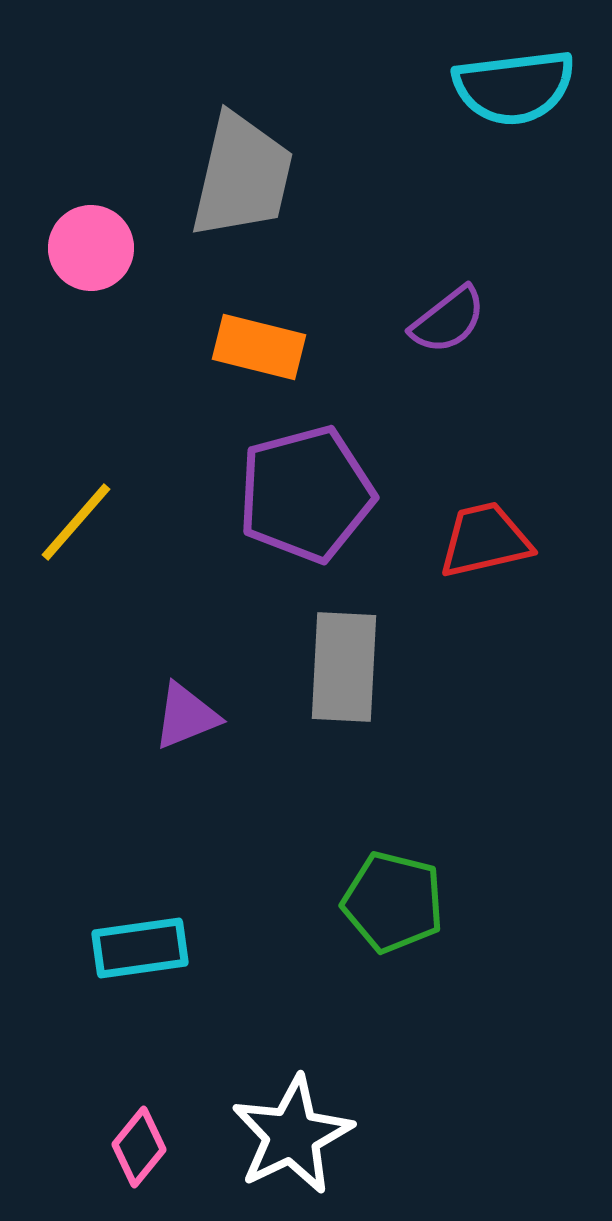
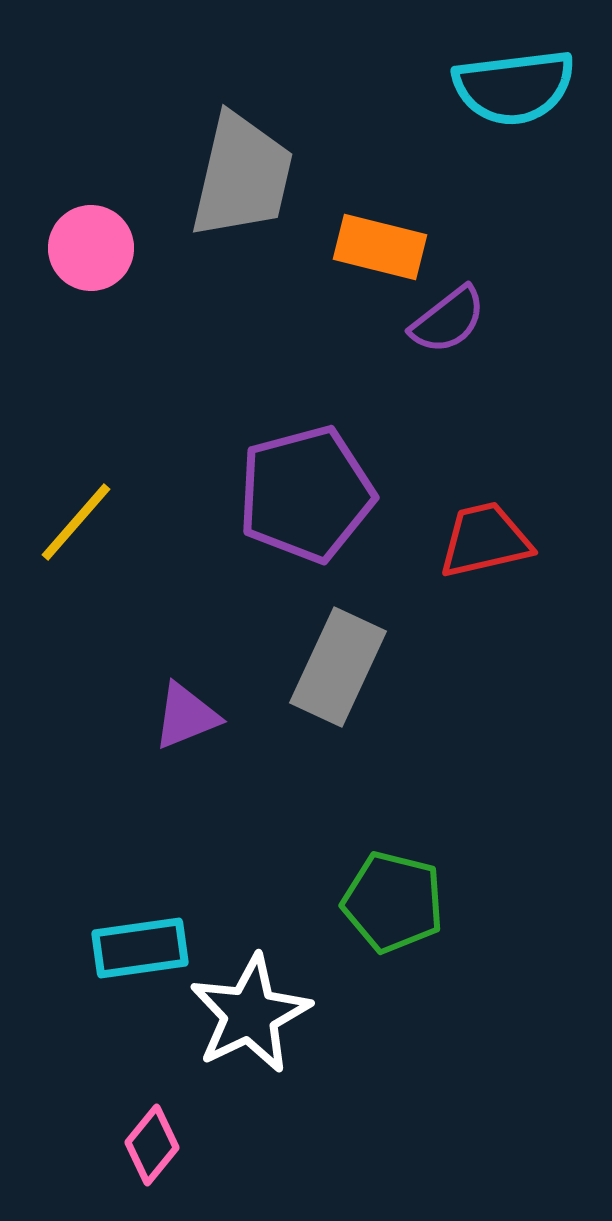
orange rectangle: moved 121 px right, 100 px up
gray rectangle: moved 6 px left; rotated 22 degrees clockwise
white star: moved 42 px left, 121 px up
pink diamond: moved 13 px right, 2 px up
